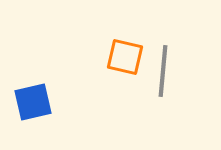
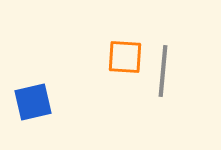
orange square: rotated 9 degrees counterclockwise
